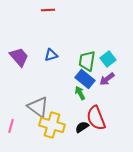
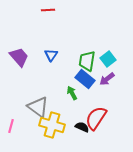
blue triangle: rotated 40 degrees counterclockwise
green arrow: moved 8 px left
red semicircle: rotated 55 degrees clockwise
black semicircle: rotated 56 degrees clockwise
